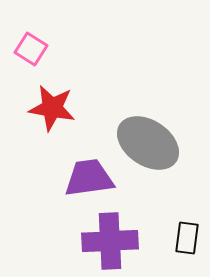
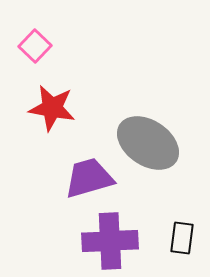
pink square: moved 4 px right, 3 px up; rotated 12 degrees clockwise
purple trapezoid: rotated 8 degrees counterclockwise
black rectangle: moved 5 px left
